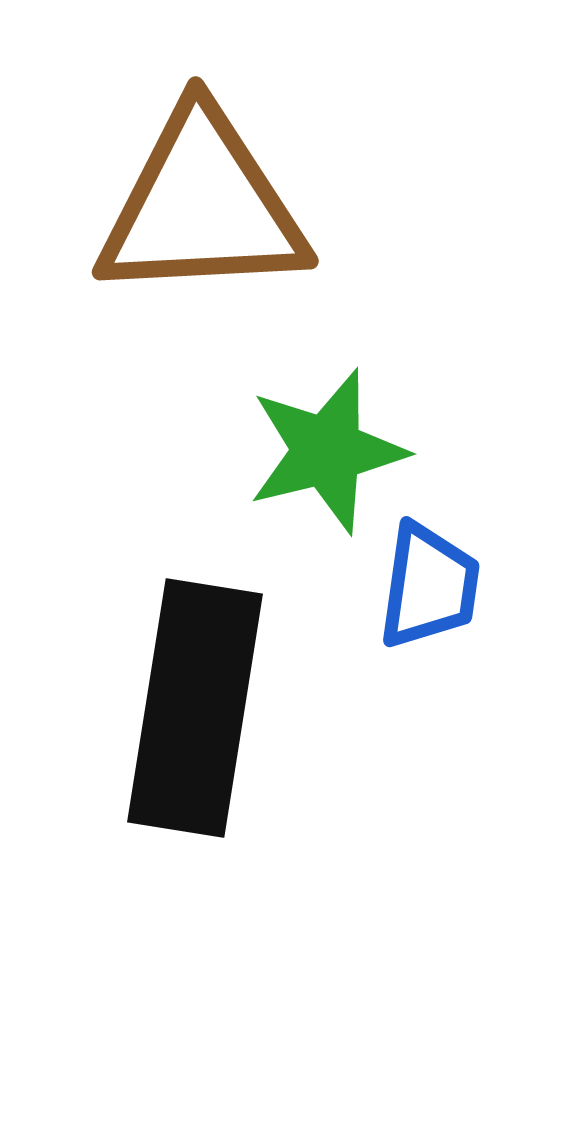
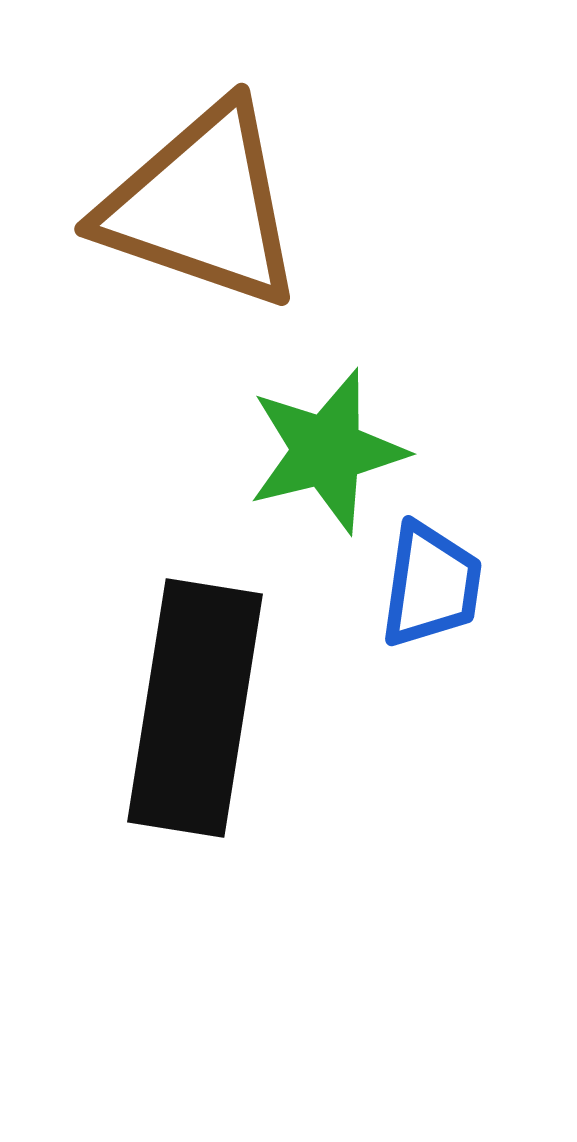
brown triangle: rotated 22 degrees clockwise
blue trapezoid: moved 2 px right, 1 px up
